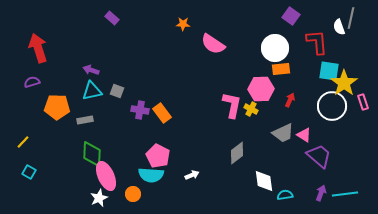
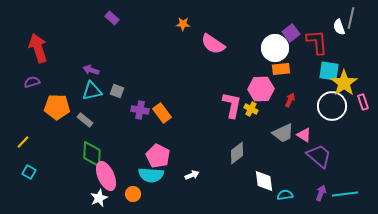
purple square at (291, 16): moved 17 px down; rotated 18 degrees clockwise
gray rectangle at (85, 120): rotated 49 degrees clockwise
